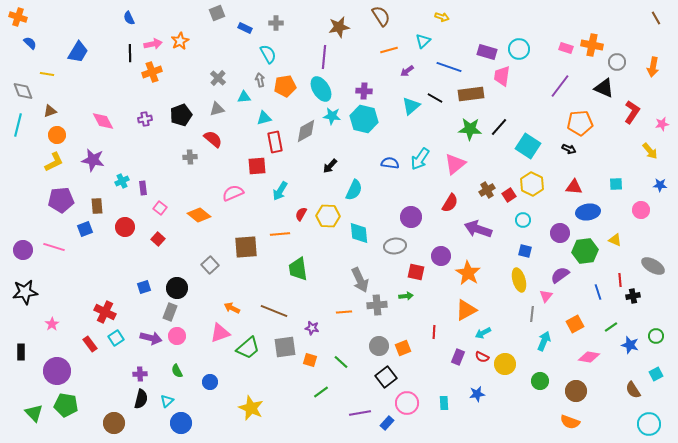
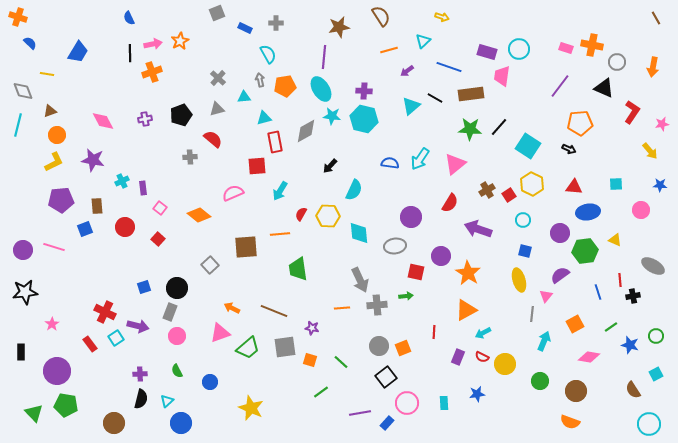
orange line at (344, 312): moved 2 px left, 4 px up
purple arrow at (151, 338): moved 13 px left, 12 px up
